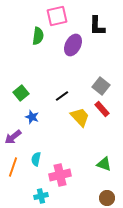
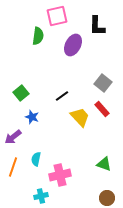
gray square: moved 2 px right, 3 px up
